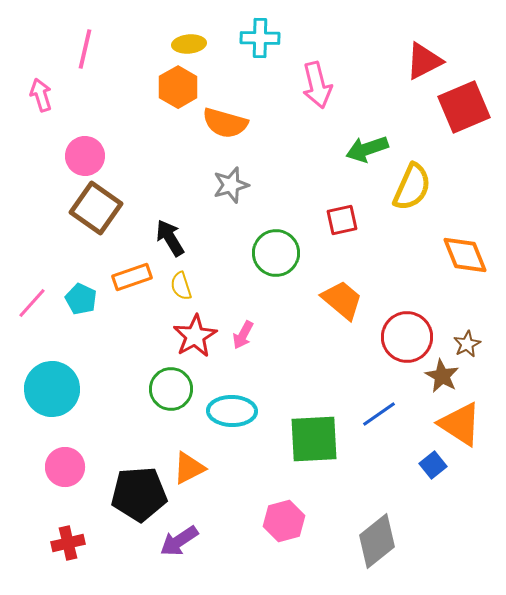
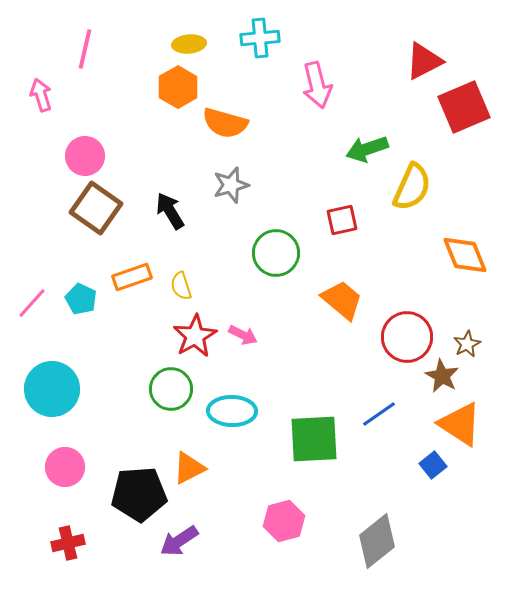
cyan cross at (260, 38): rotated 6 degrees counterclockwise
black arrow at (170, 238): moved 27 px up
pink arrow at (243, 335): rotated 92 degrees counterclockwise
